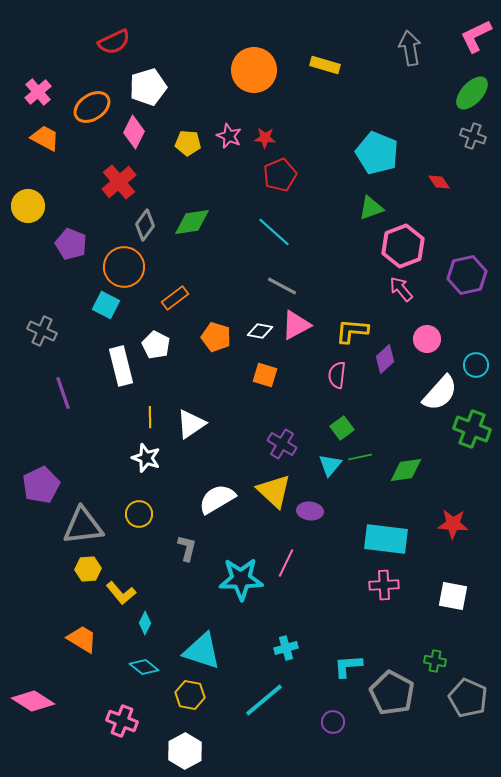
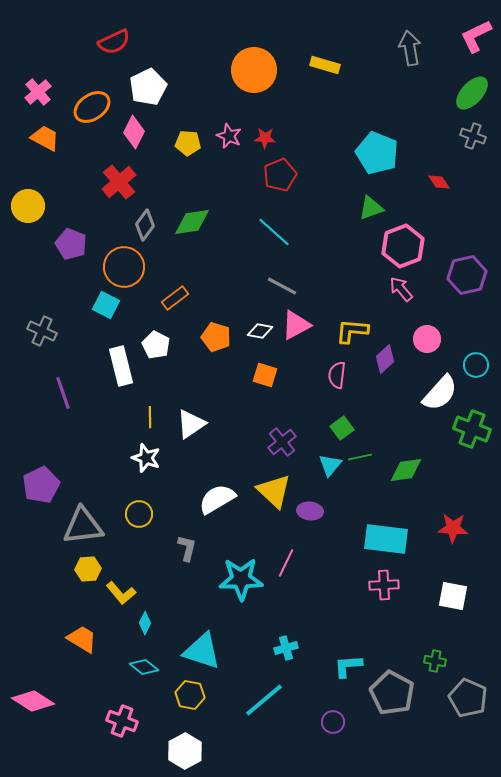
white pentagon at (148, 87): rotated 9 degrees counterclockwise
purple cross at (282, 444): moved 2 px up; rotated 20 degrees clockwise
red star at (453, 524): moved 4 px down
